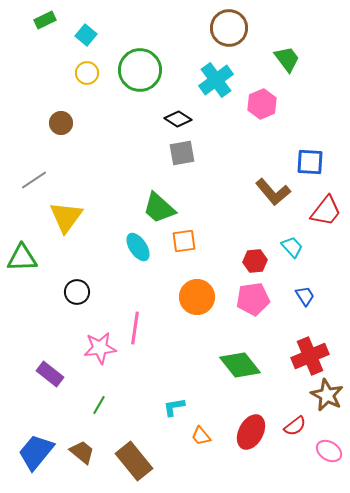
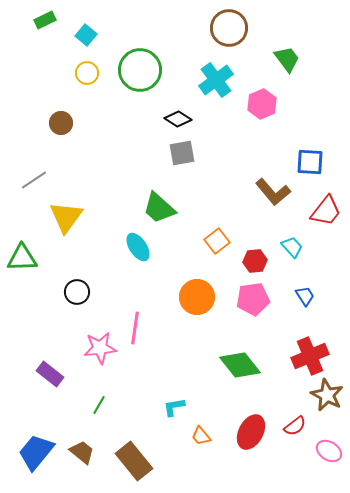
orange square at (184, 241): moved 33 px right; rotated 30 degrees counterclockwise
